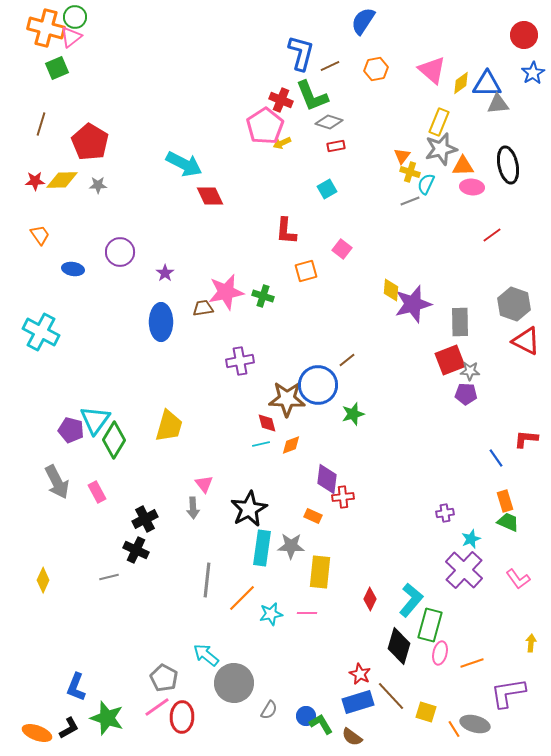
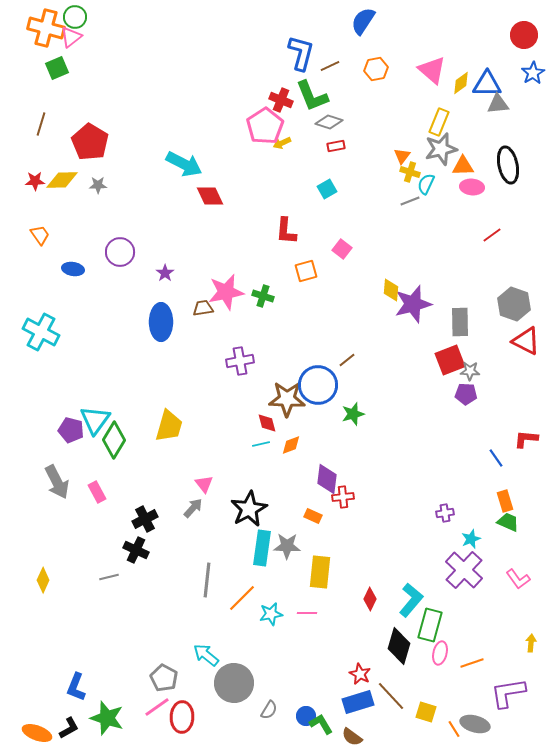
gray arrow at (193, 508): rotated 135 degrees counterclockwise
gray star at (291, 546): moved 4 px left
